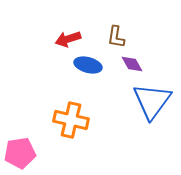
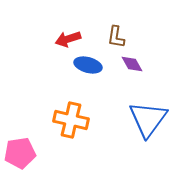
blue triangle: moved 4 px left, 18 px down
